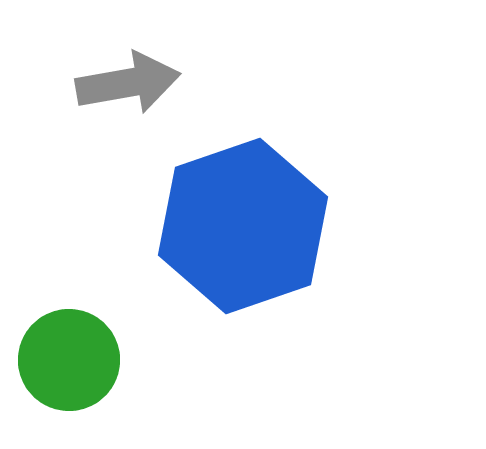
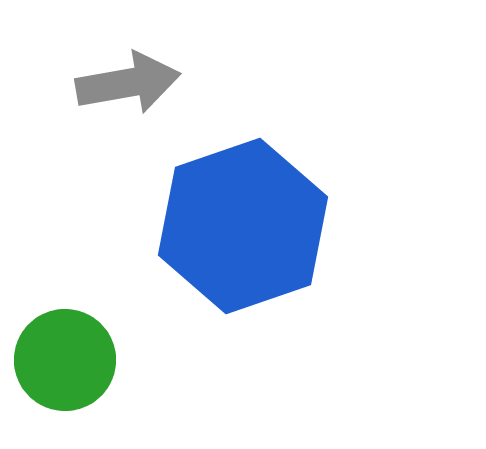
green circle: moved 4 px left
